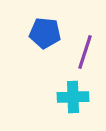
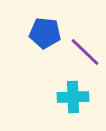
purple line: rotated 64 degrees counterclockwise
